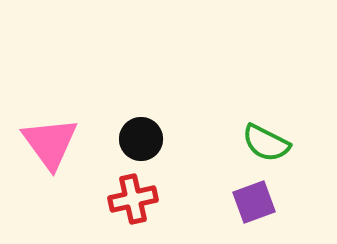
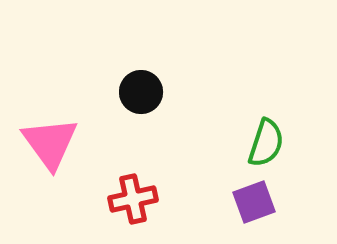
black circle: moved 47 px up
green semicircle: rotated 99 degrees counterclockwise
